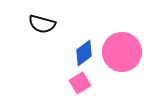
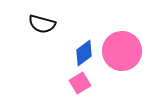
pink circle: moved 1 px up
